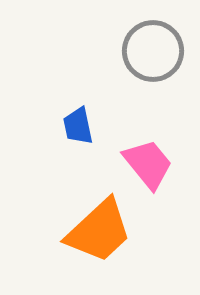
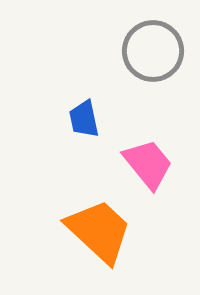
blue trapezoid: moved 6 px right, 7 px up
orange trapezoid: rotated 94 degrees counterclockwise
